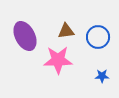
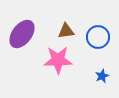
purple ellipse: moved 3 px left, 2 px up; rotated 64 degrees clockwise
blue star: rotated 24 degrees counterclockwise
